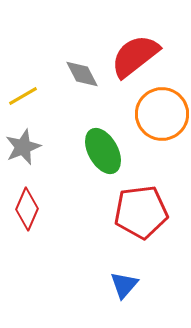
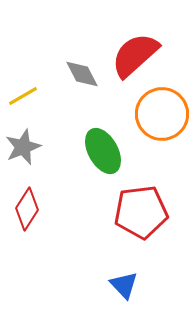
red semicircle: moved 1 px up; rotated 4 degrees counterclockwise
red diamond: rotated 9 degrees clockwise
blue triangle: rotated 24 degrees counterclockwise
